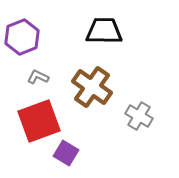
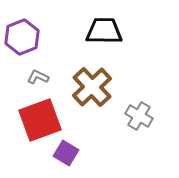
brown cross: rotated 12 degrees clockwise
red square: moved 1 px right, 1 px up
